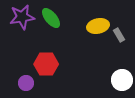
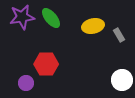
yellow ellipse: moved 5 px left
